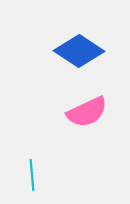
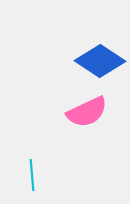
blue diamond: moved 21 px right, 10 px down
